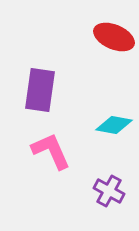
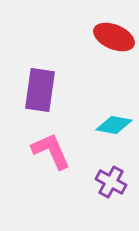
purple cross: moved 2 px right, 9 px up
